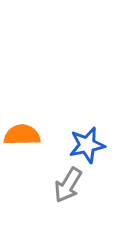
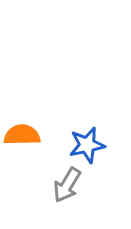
gray arrow: moved 1 px left
